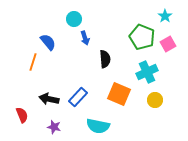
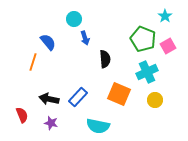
green pentagon: moved 1 px right, 2 px down
pink square: moved 2 px down
purple star: moved 3 px left, 4 px up
